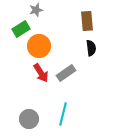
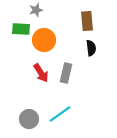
green rectangle: rotated 36 degrees clockwise
orange circle: moved 5 px right, 6 px up
gray rectangle: rotated 42 degrees counterclockwise
cyan line: moved 3 px left; rotated 40 degrees clockwise
